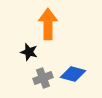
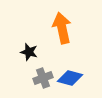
orange arrow: moved 14 px right, 4 px down; rotated 12 degrees counterclockwise
blue diamond: moved 3 px left, 4 px down
